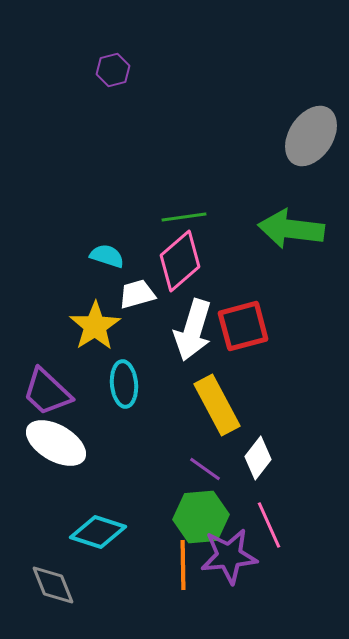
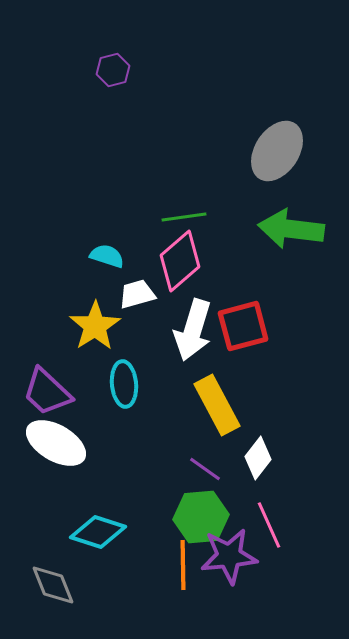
gray ellipse: moved 34 px left, 15 px down
